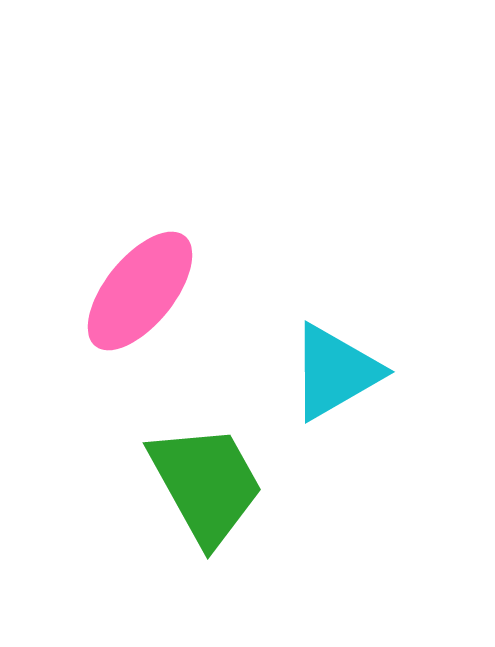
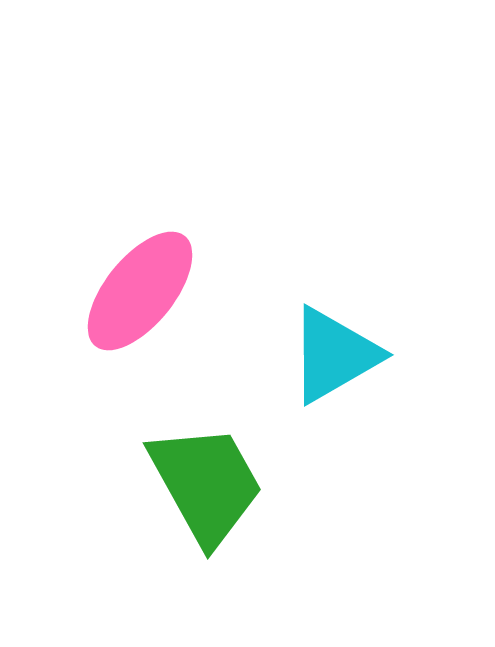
cyan triangle: moved 1 px left, 17 px up
